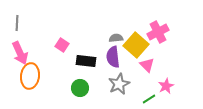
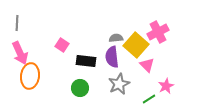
purple semicircle: moved 1 px left
